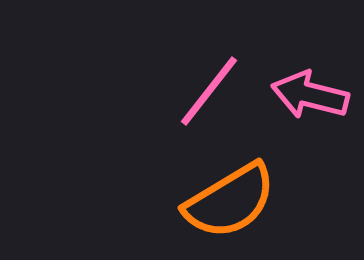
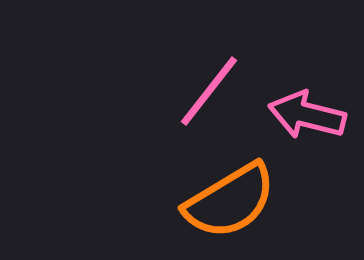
pink arrow: moved 3 px left, 20 px down
